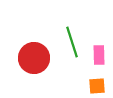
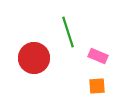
green line: moved 4 px left, 10 px up
pink rectangle: moved 1 px left, 1 px down; rotated 66 degrees counterclockwise
